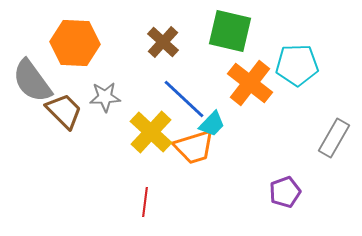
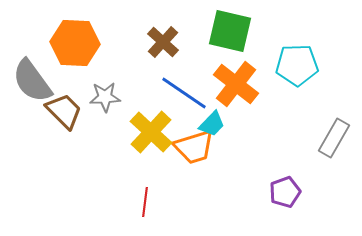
orange cross: moved 14 px left, 1 px down
blue line: moved 6 px up; rotated 9 degrees counterclockwise
